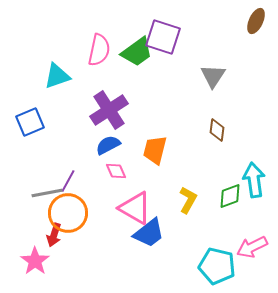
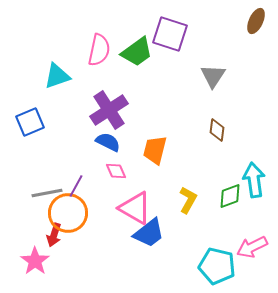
purple square: moved 7 px right, 3 px up
blue semicircle: moved 3 px up; rotated 55 degrees clockwise
purple line: moved 8 px right, 5 px down
